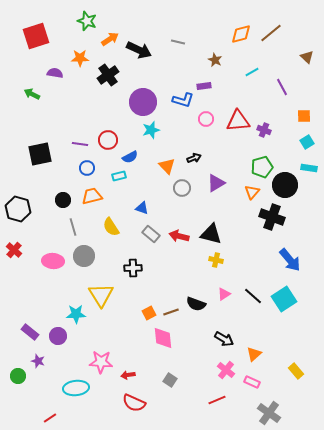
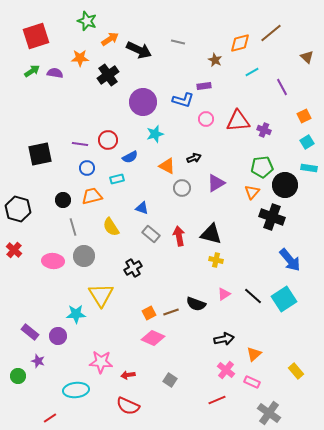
orange diamond at (241, 34): moved 1 px left, 9 px down
green arrow at (32, 94): moved 23 px up; rotated 119 degrees clockwise
orange square at (304, 116): rotated 24 degrees counterclockwise
cyan star at (151, 130): moved 4 px right, 4 px down
orange triangle at (167, 166): rotated 18 degrees counterclockwise
green pentagon at (262, 167): rotated 10 degrees clockwise
cyan rectangle at (119, 176): moved 2 px left, 3 px down
red arrow at (179, 236): rotated 66 degrees clockwise
black cross at (133, 268): rotated 30 degrees counterclockwise
pink diamond at (163, 338): moved 10 px left; rotated 60 degrees counterclockwise
black arrow at (224, 339): rotated 42 degrees counterclockwise
cyan ellipse at (76, 388): moved 2 px down
red semicircle at (134, 403): moved 6 px left, 3 px down
